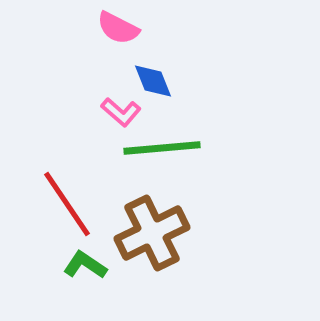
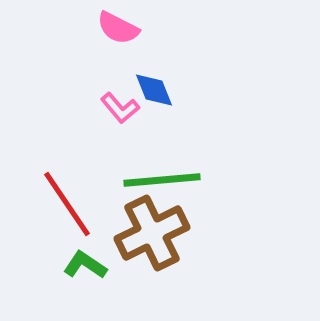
blue diamond: moved 1 px right, 9 px down
pink L-shape: moved 1 px left, 4 px up; rotated 9 degrees clockwise
green line: moved 32 px down
